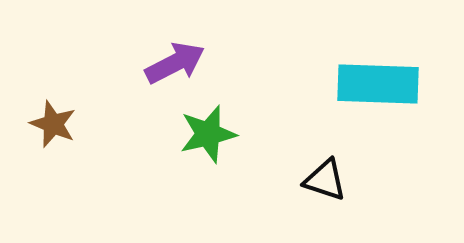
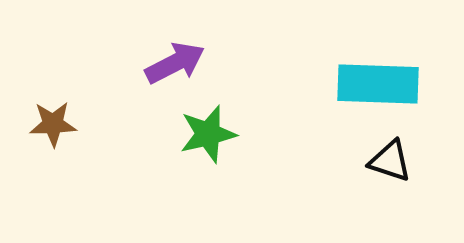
brown star: rotated 24 degrees counterclockwise
black triangle: moved 65 px right, 19 px up
